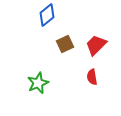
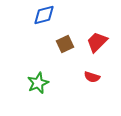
blue diamond: moved 3 px left; rotated 25 degrees clockwise
red trapezoid: moved 1 px right, 3 px up
red semicircle: rotated 63 degrees counterclockwise
